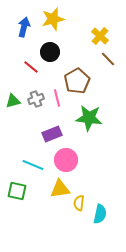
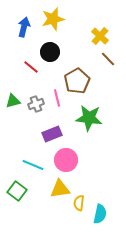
gray cross: moved 5 px down
green square: rotated 24 degrees clockwise
